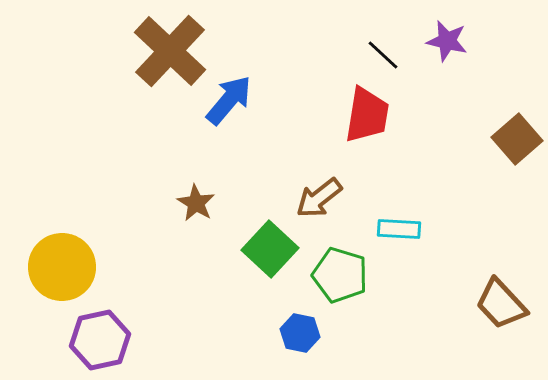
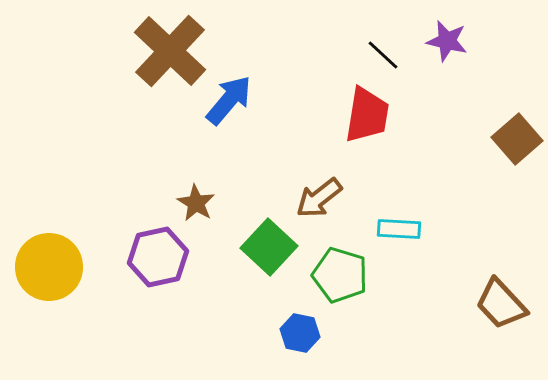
green square: moved 1 px left, 2 px up
yellow circle: moved 13 px left
purple hexagon: moved 58 px right, 83 px up
